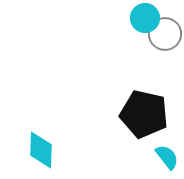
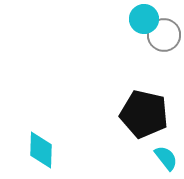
cyan circle: moved 1 px left, 1 px down
gray circle: moved 1 px left, 1 px down
cyan semicircle: moved 1 px left, 1 px down
